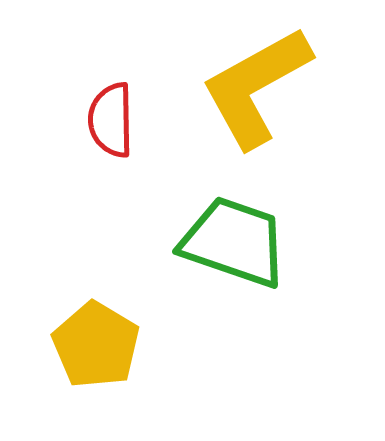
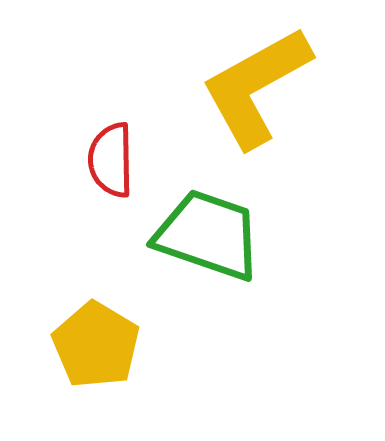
red semicircle: moved 40 px down
green trapezoid: moved 26 px left, 7 px up
